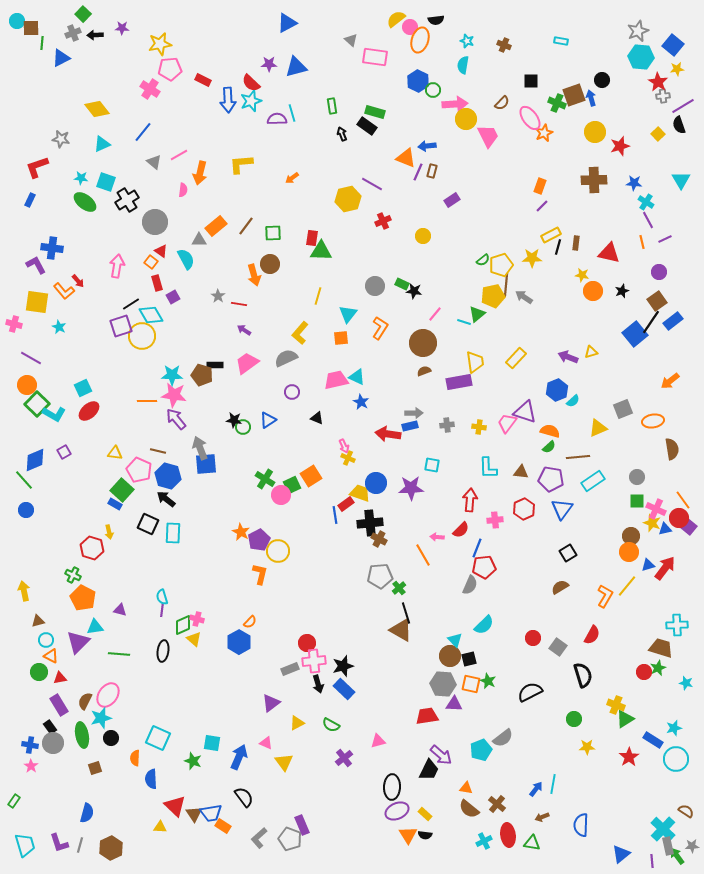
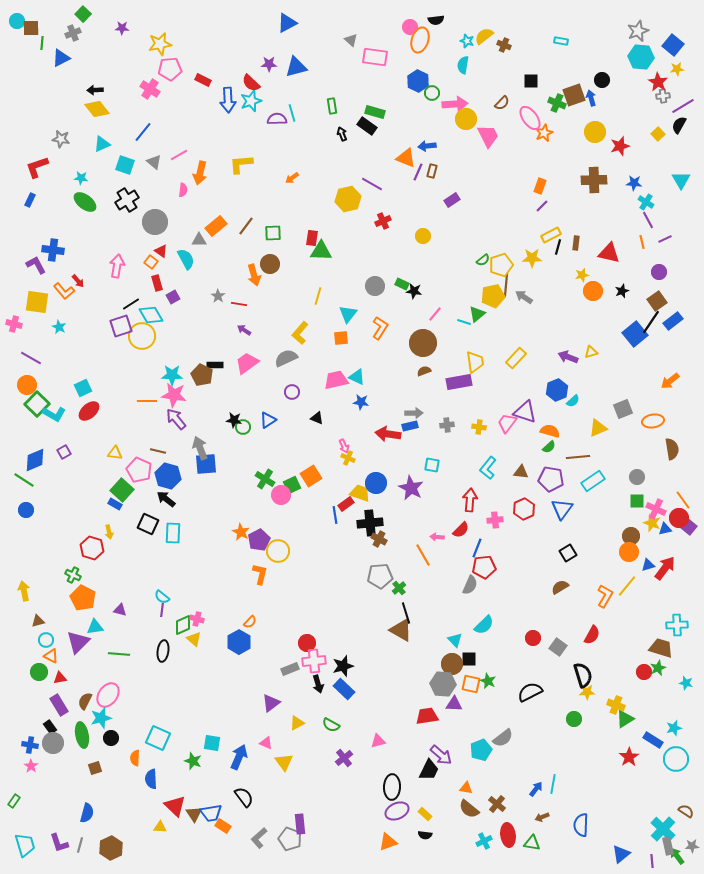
yellow semicircle at (396, 19): moved 88 px right, 17 px down
black arrow at (95, 35): moved 55 px down
green circle at (433, 90): moved 1 px left, 3 px down
black semicircle at (679, 125): rotated 48 degrees clockwise
cyan square at (106, 182): moved 19 px right, 17 px up
blue cross at (52, 248): moved 1 px right, 2 px down
yellow star at (582, 275): rotated 24 degrees counterclockwise
brown pentagon at (202, 375): rotated 10 degrees clockwise
blue star at (361, 402): rotated 21 degrees counterclockwise
cyan L-shape at (488, 468): rotated 40 degrees clockwise
green line at (24, 480): rotated 15 degrees counterclockwise
purple star at (411, 488): rotated 30 degrees clockwise
cyan semicircle at (162, 597): rotated 35 degrees counterclockwise
brown circle at (450, 656): moved 2 px right, 8 px down
black square at (469, 659): rotated 14 degrees clockwise
yellow star at (587, 747): moved 55 px up
purple rectangle at (302, 825): moved 2 px left, 1 px up; rotated 18 degrees clockwise
orange triangle at (408, 835): moved 20 px left, 7 px down; rotated 42 degrees clockwise
